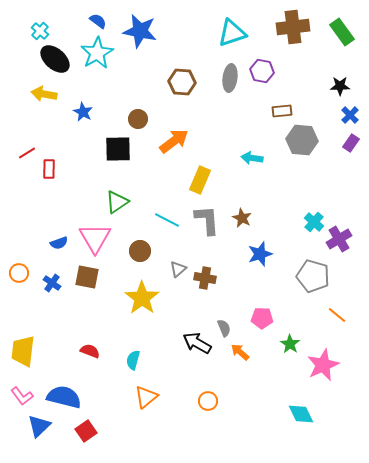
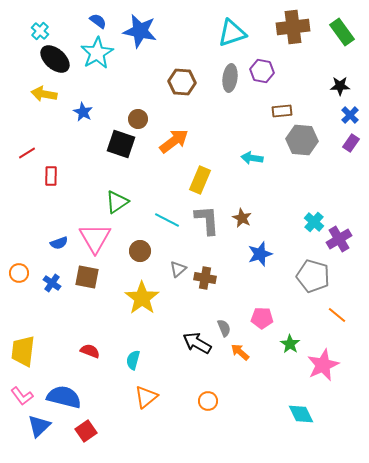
black square at (118, 149): moved 3 px right, 5 px up; rotated 20 degrees clockwise
red rectangle at (49, 169): moved 2 px right, 7 px down
